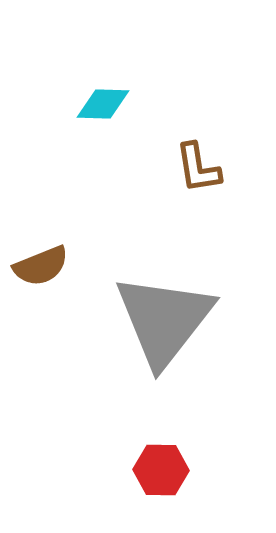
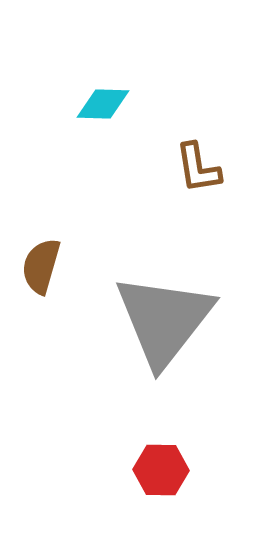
brown semicircle: rotated 128 degrees clockwise
